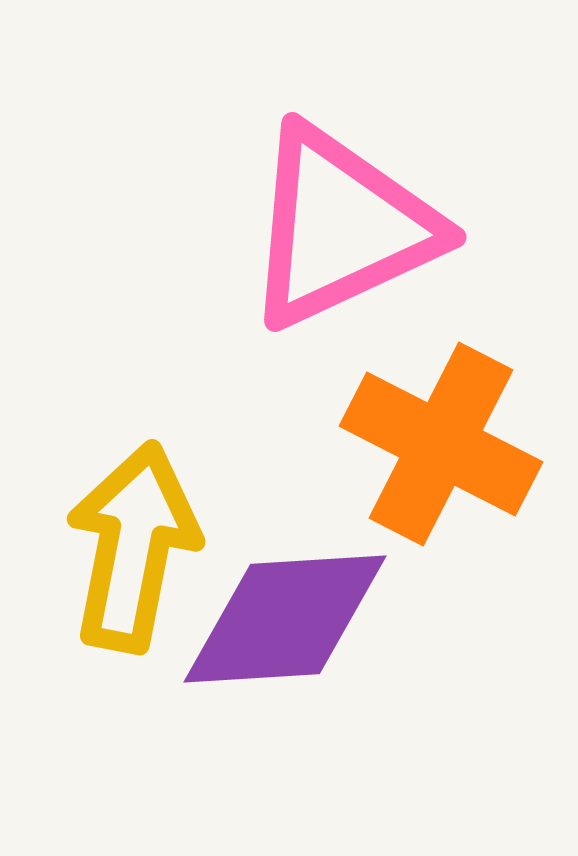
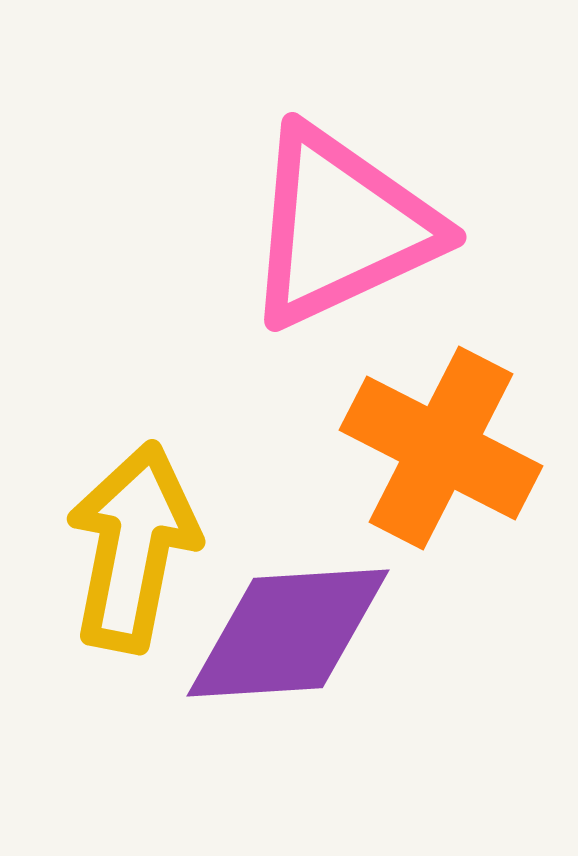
orange cross: moved 4 px down
purple diamond: moved 3 px right, 14 px down
